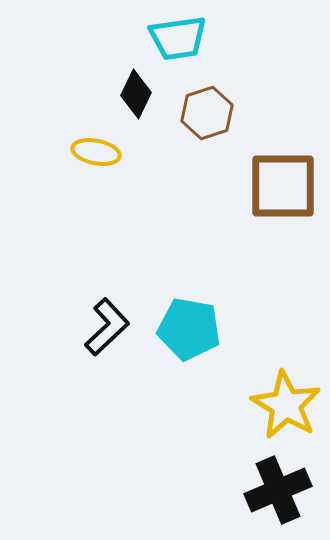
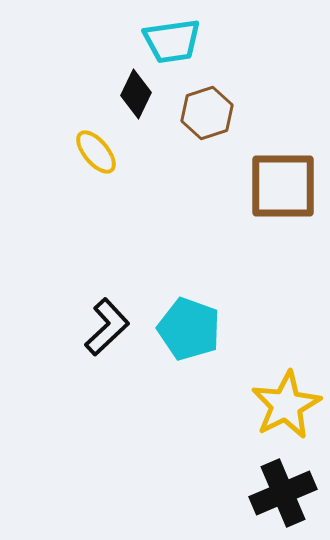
cyan trapezoid: moved 6 px left, 3 px down
yellow ellipse: rotated 39 degrees clockwise
cyan pentagon: rotated 10 degrees clockwise
yellow star: rotated 14 degrees clockwise
black cross: moved 5 px right, 3 px down
